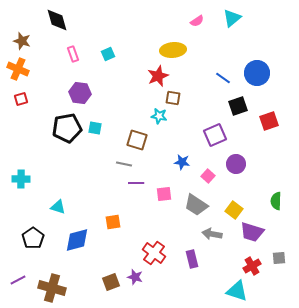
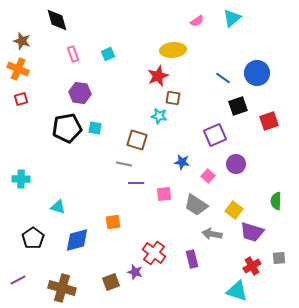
purple star at (135, 277): moved 5 px up
brown cross at (52, 288): moved 10 px right
